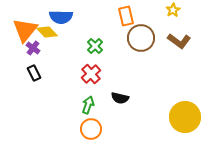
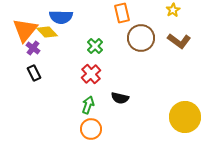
orange rectangle: moved 4 px left, 3 px up
